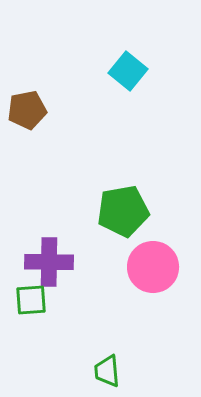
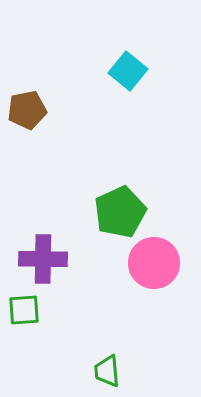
green pentagon: moved 3 px left, 1 px down; rotated 15 degrees counterclockwise
purple cross: moved 6 px left, 3 px up
pink circle: moved 1 px right, 4 px up
green square: moved 7 px left, 10 px down
